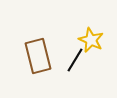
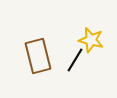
yellow star: rotated 10 degrees counterclockwise
